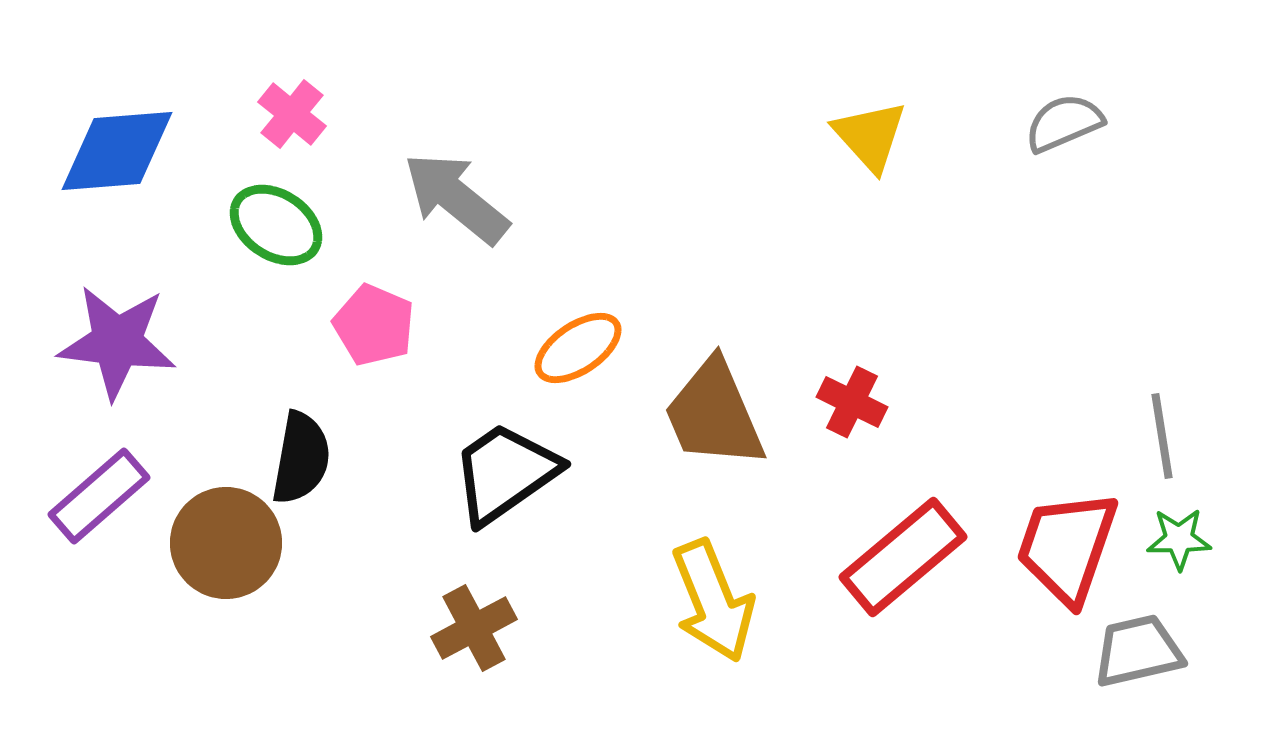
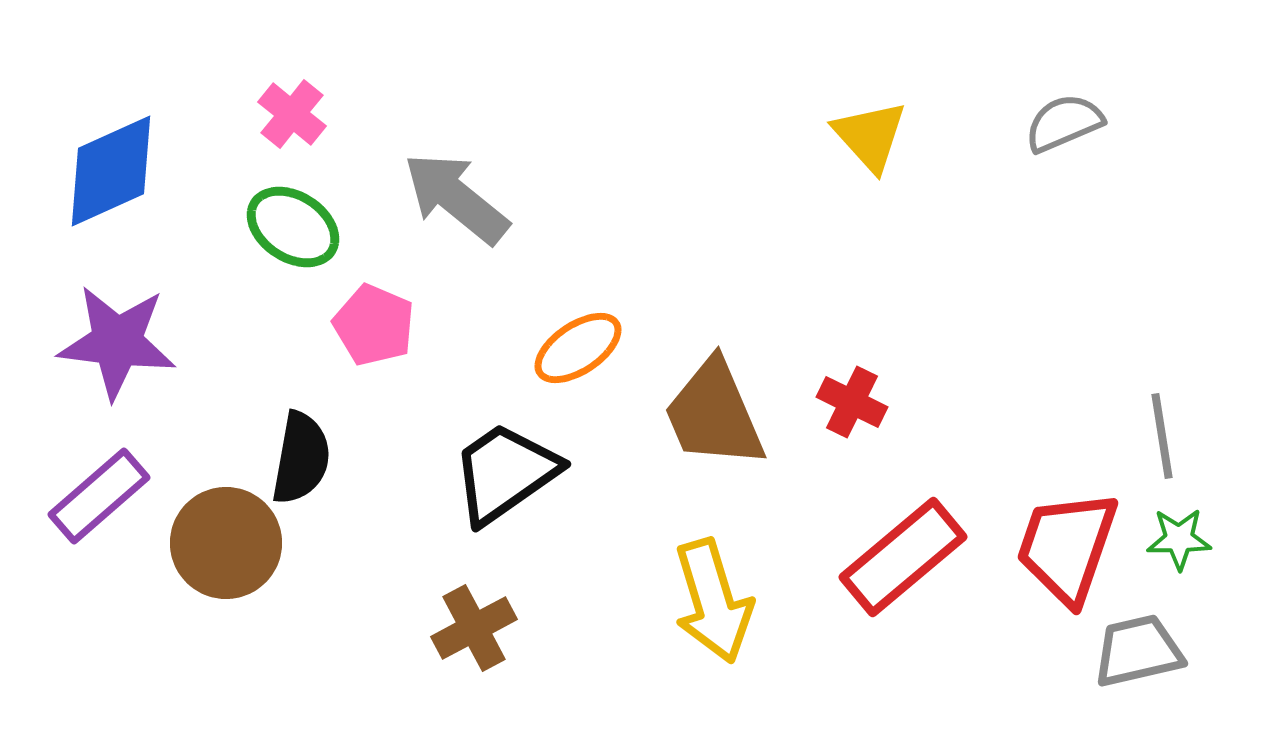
blue diamond: moved 6 px left, 20 px down; rotated 20 degrees counterclockwise
green ellipse: moved 17 px right, 2 px down
yellow arrow: rotated 5 degrees clockwise
